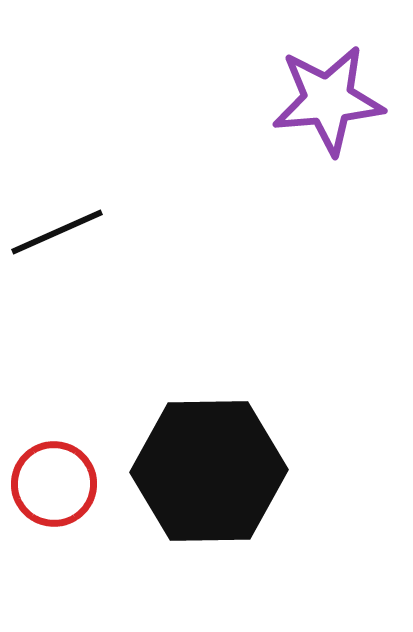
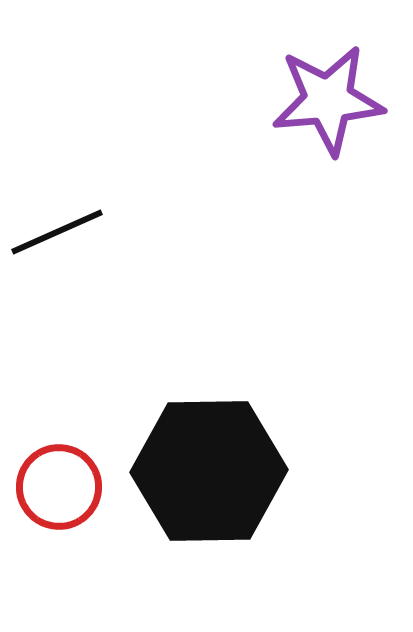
red circle: moved 5 px right, 3 px down
